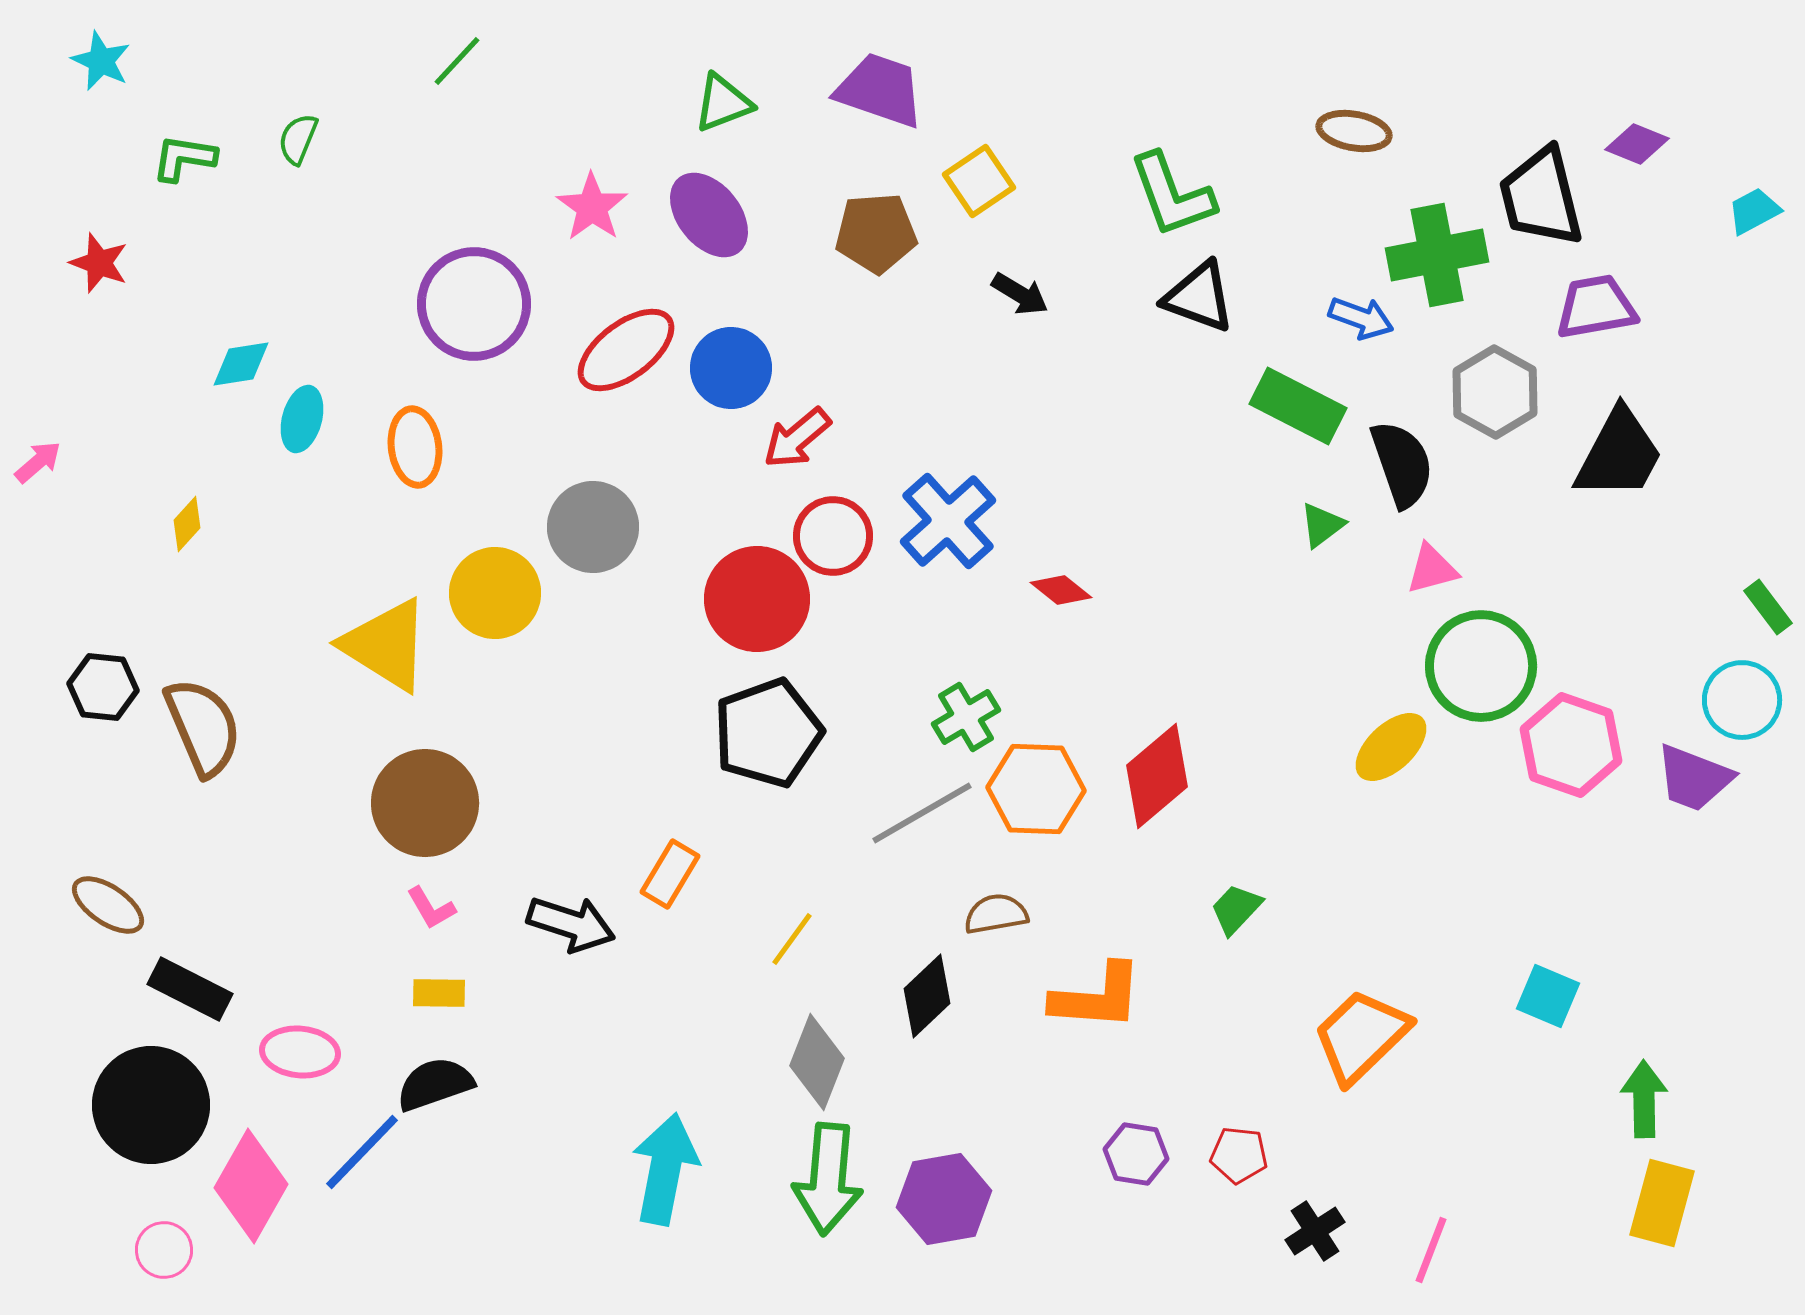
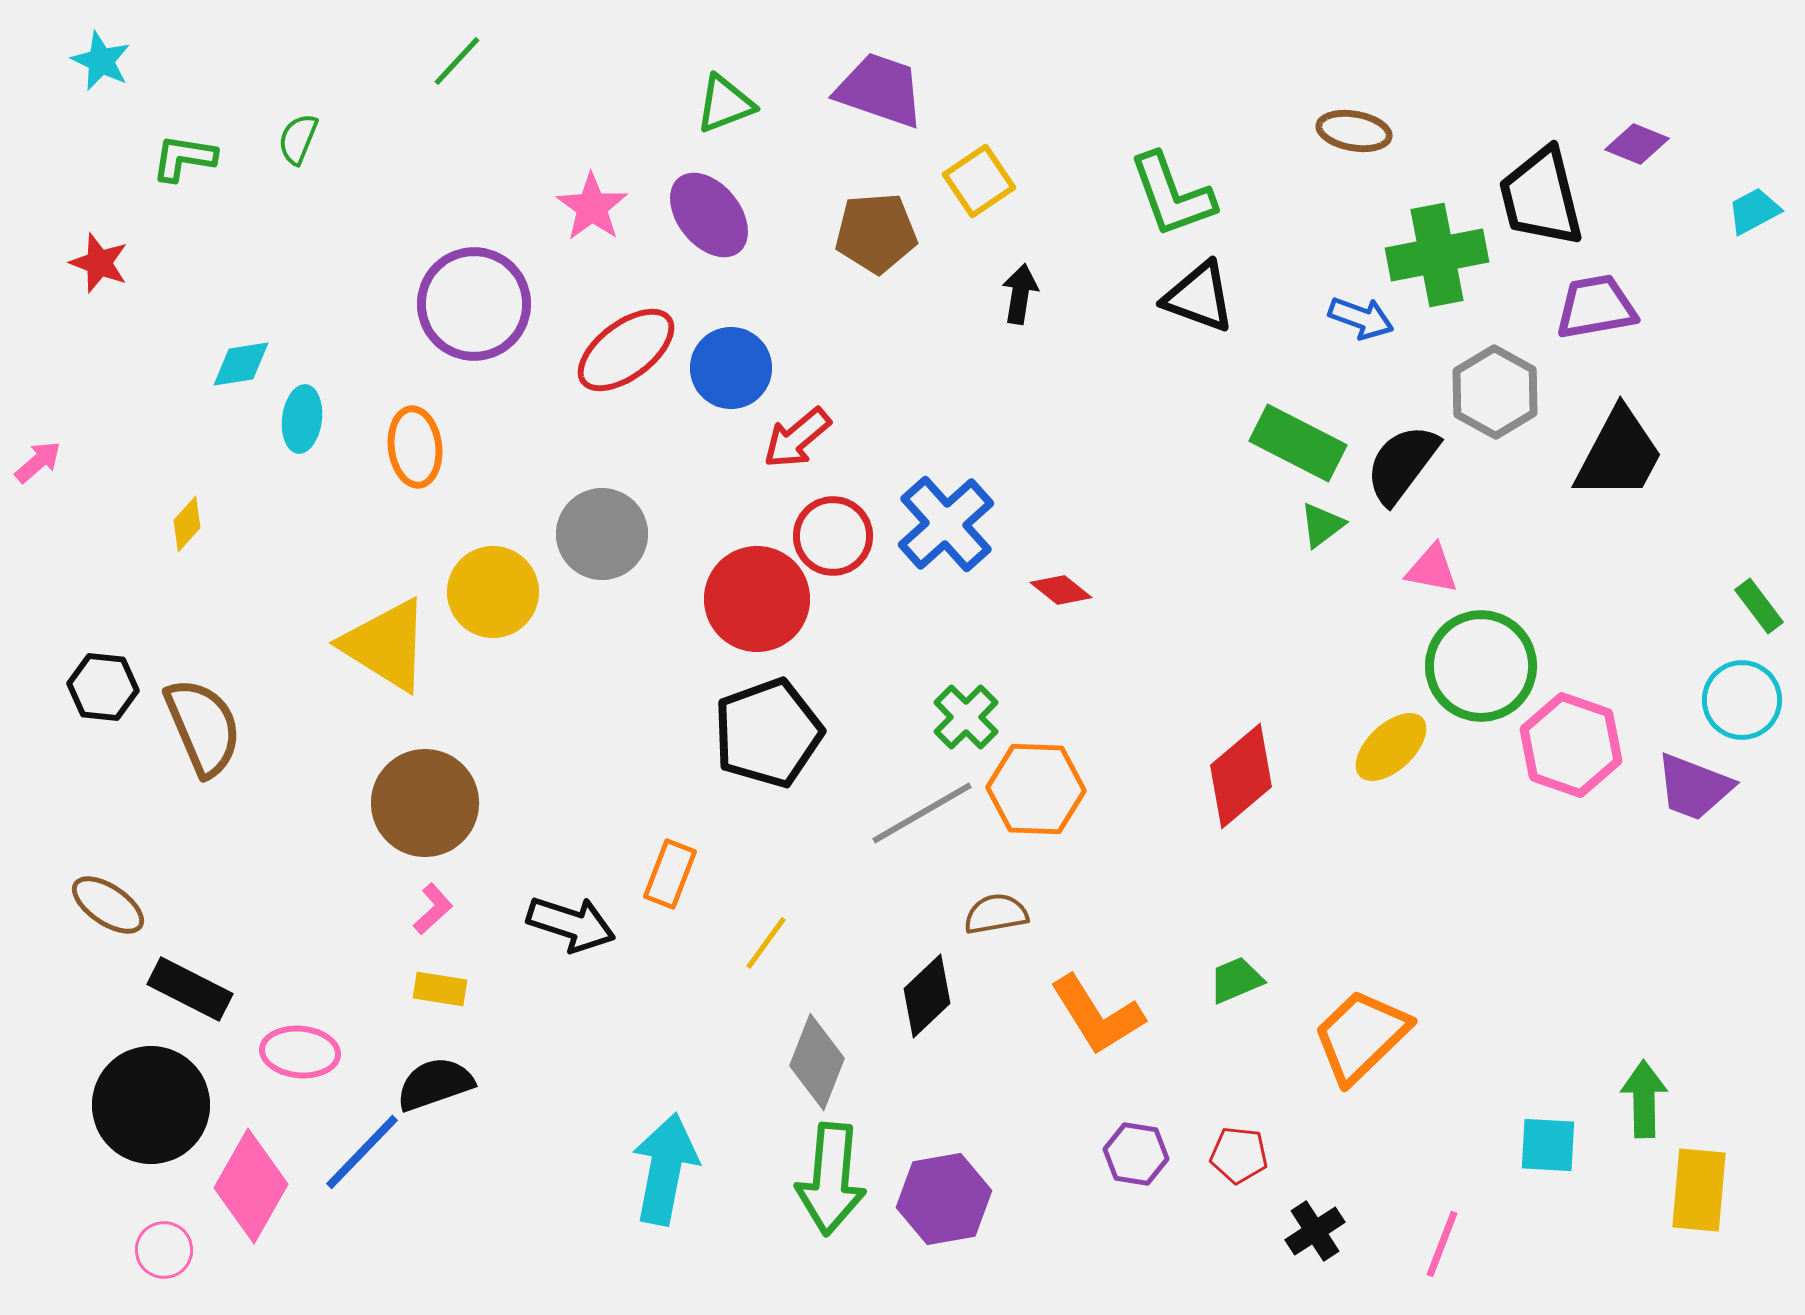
green triangle at (723, 103): moved 2 px right, 1 px down
black arrow at (1020, 294): rotated 112 degrees counterclockwise
green rectangle at (1298, 406): moved 37 px down
cyan ellipse at (302, 419): rotated 8 degrees counterclockwise
black semicircle at (1402, 464): rotated 124 degrees counterclockwise
blue cross at (948, 521): moved 2 px left, 3 px down
gray circle at (593, 527): moved 9 px right, 7 px down
pink triangle at (1432, 569): rotated 26 degrees clockwise
yellow circle at (495, 593): moved 2 px left, 1 px up
green rectangle at (1768, 607): moved 9 px left, 1 px up
green cross at (966, 717): rotated 14 degrees counterclockwise
red diamond at (1157, 776): moved 84 px right
purple trapezoid at (1694, 778): moved 9 px down
orange rectangle at (670, 874): rotated 10 degrees counterclockwise
pink L-shape at (431, 908): moved 2 px right, 1 px down; rotated 102 degrees counterclockwise
green trapezoid at (1236, 909): moved 71 px down; rotated 24 degrees clockwise
yellow line at (792, 939): moved 26 px left, 4 px down
yellow rectangle at (439, 993): moved 1 px right, 4 px up; rotated 8 degrees clockwise
cyan square at (1548, 996): moved 149 px down; rotated 20 degrees counterclockwise
orange L-shape at (1097, 997): moved 18 px down; rotated 54 degrees clockwise
green arrow at (828, 1179): moved 3 px right
yellow rectangle at (1662, 1203): moved 37 px right, 13 px up; rotated 10 degrees counterclockwise
pink line at (1431, 1250): moved 11 px right, 6 px up
